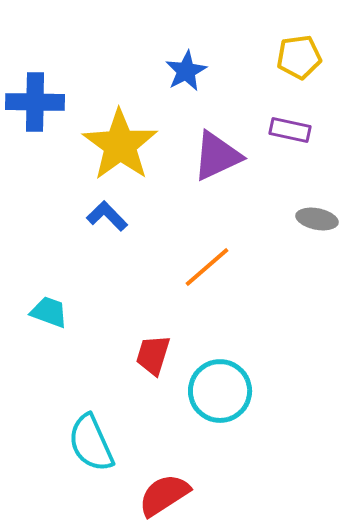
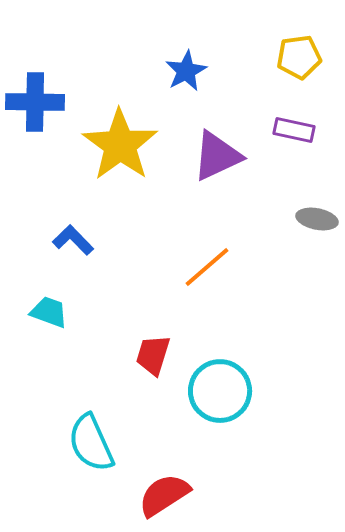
purple rectangle: moved 4 px right
blue L-shape: moved 34 px left, 24 px down
